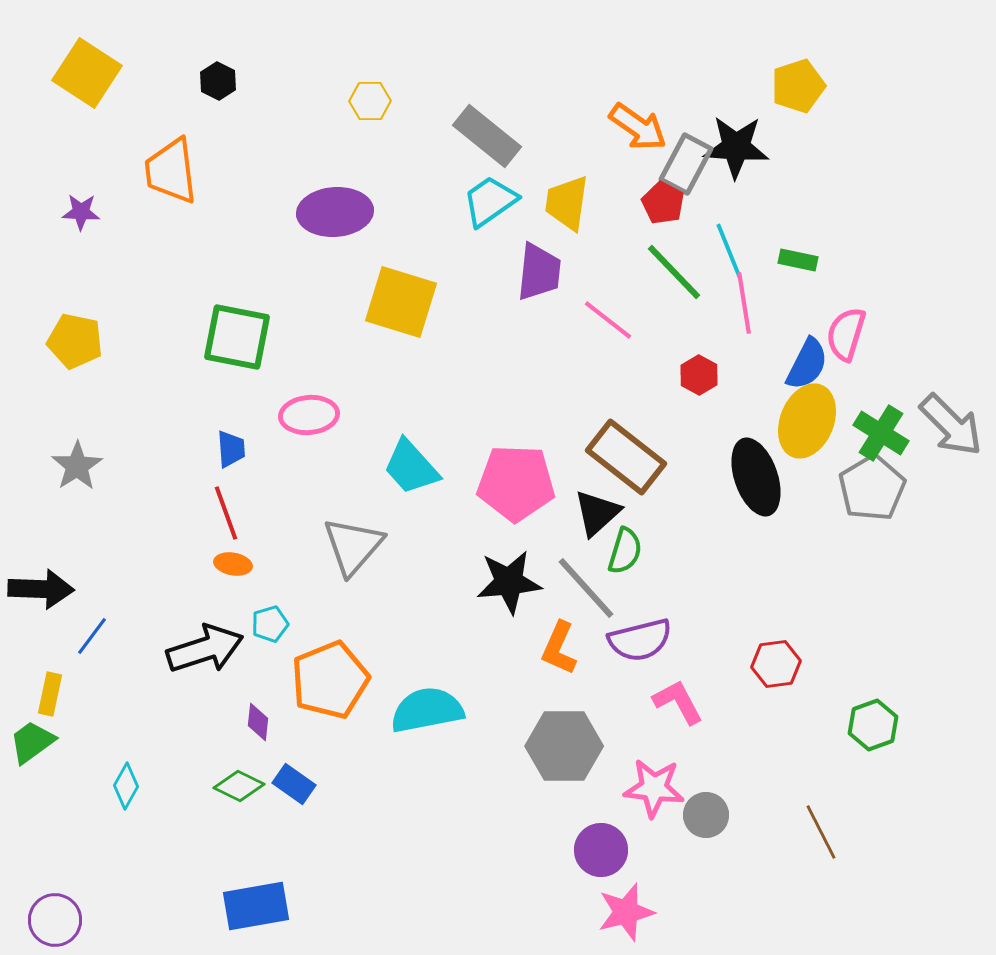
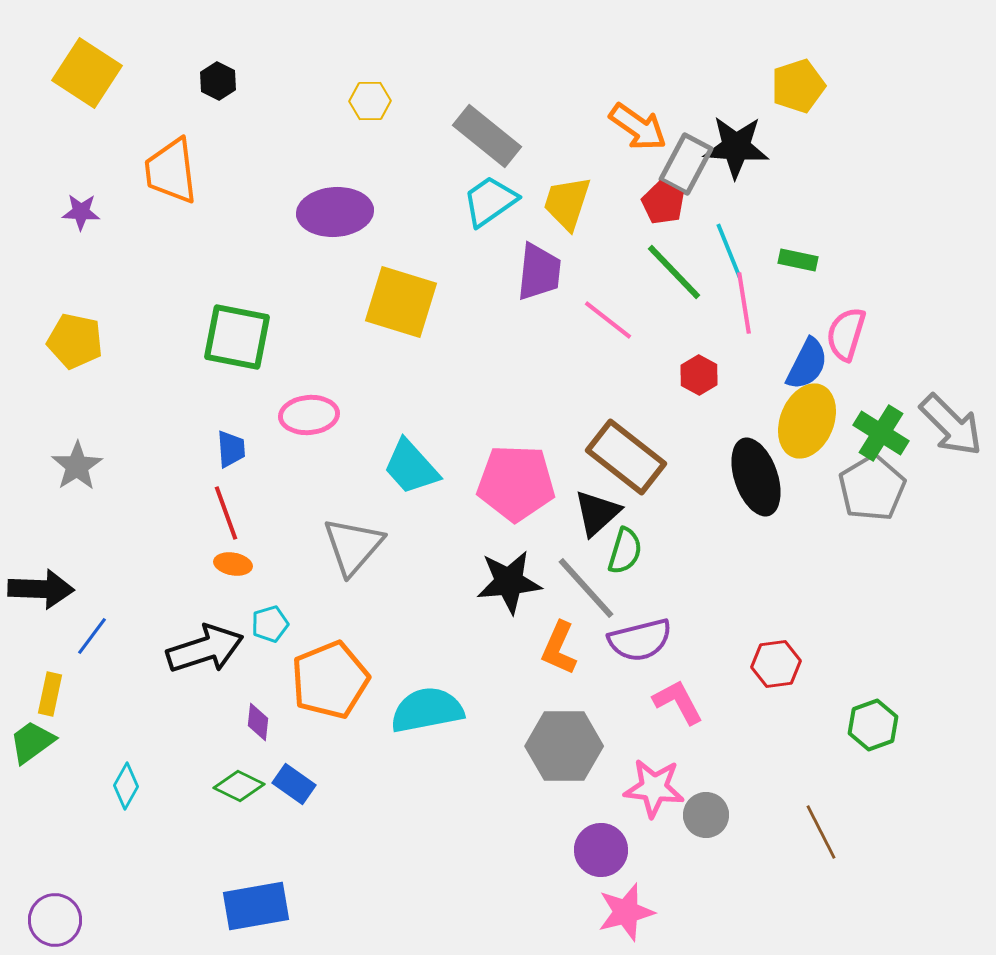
yellow trapezoid at (567, 203): rotated 10 degrees clockwise
